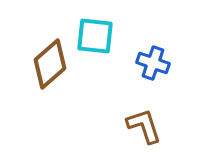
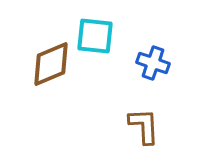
brown diamond: moved 1 px right; rotated 18 degrees clockwise
brown L-shape: rotated 15 degrees clockwise
